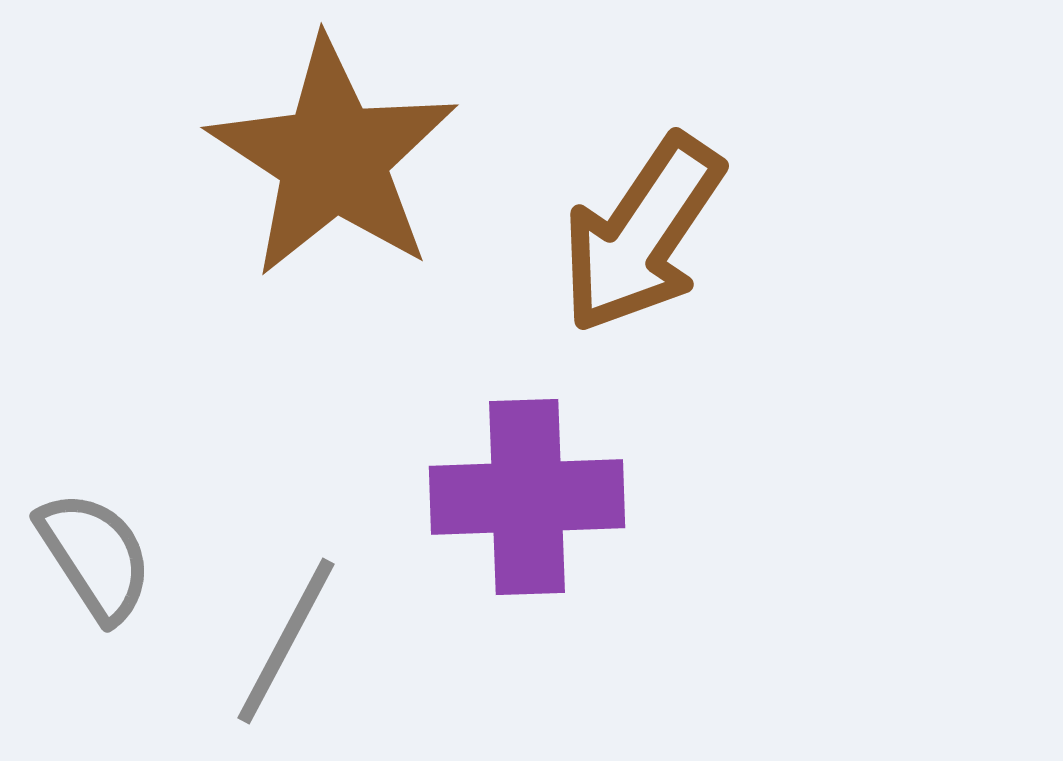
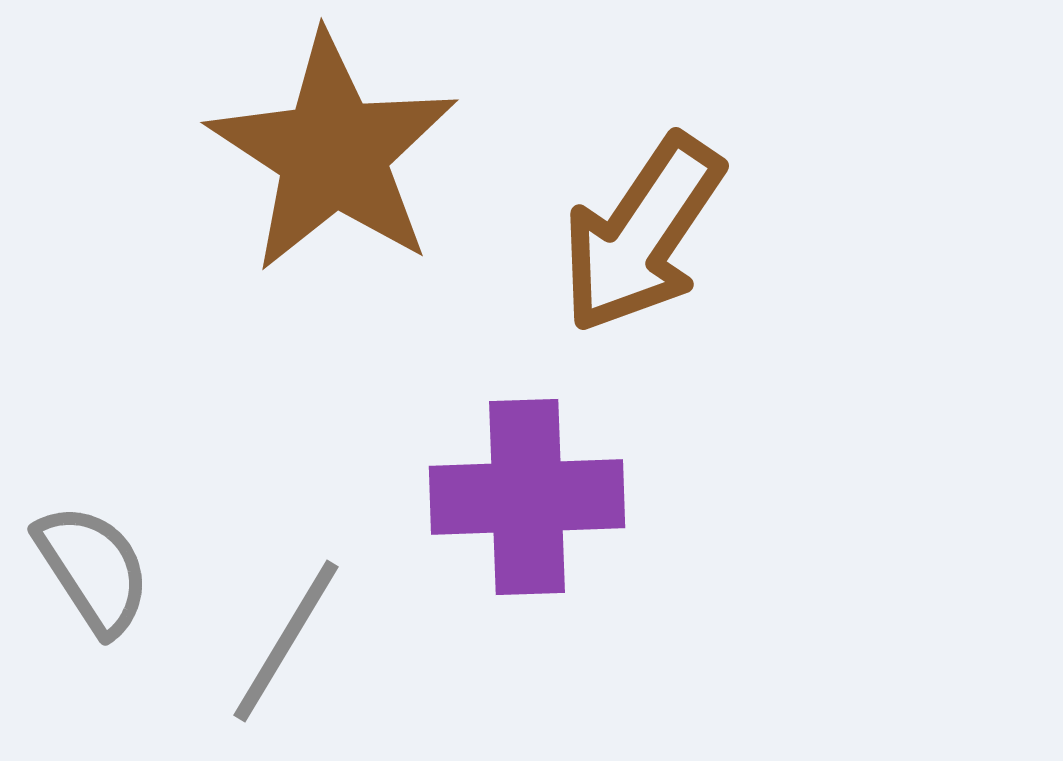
brown star: moved 5 px up
gray semicircle: moved 2 px left, 13 px down
gray line: rotated 3 degrees clockwise
